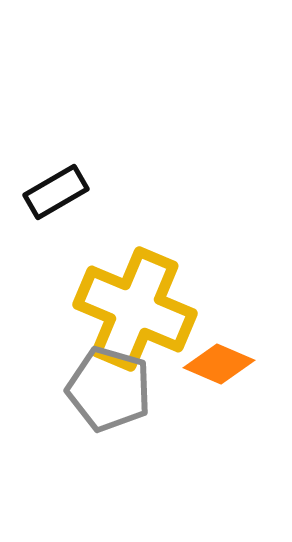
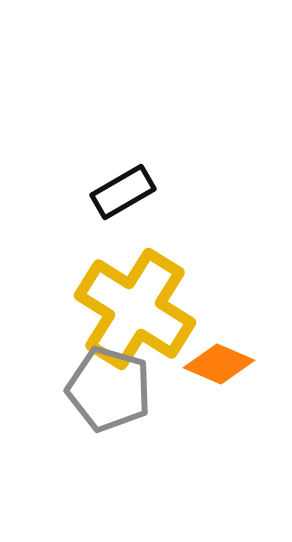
black rectangle: moved 67 px right
yellow cross: rotated 9 degrees clockwise
